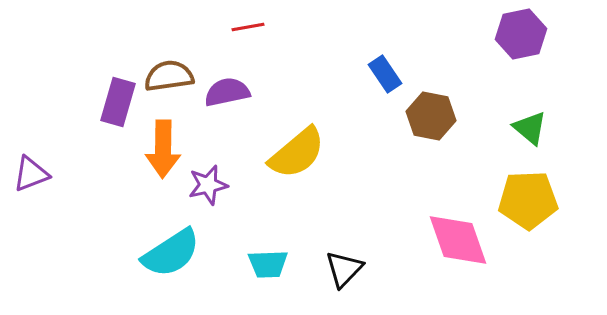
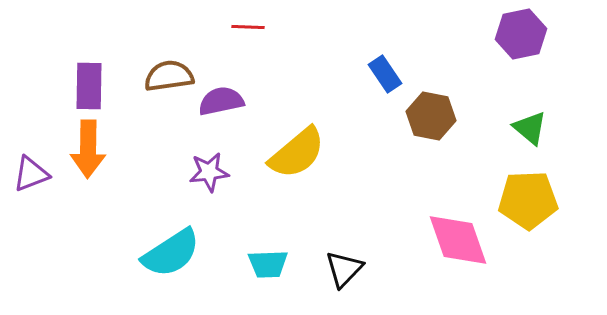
red line: rotated 12 degrees clockwise
purple semicircle: moved 6 px left, 9 px down
purple rectangle: moved 29 px left, 16 px up; rotated 15 degrees counterclockwise
orange arrow: moved 75 px left
purple star: moved 1 px right, 13 px up; rotated 6 degrees clockwise
